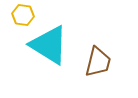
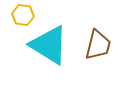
brown trapezoid: moved 17 px up
